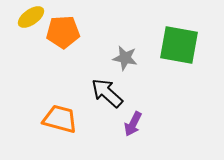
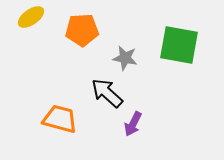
orange pentagon: moved 19 px right, 2 px up
